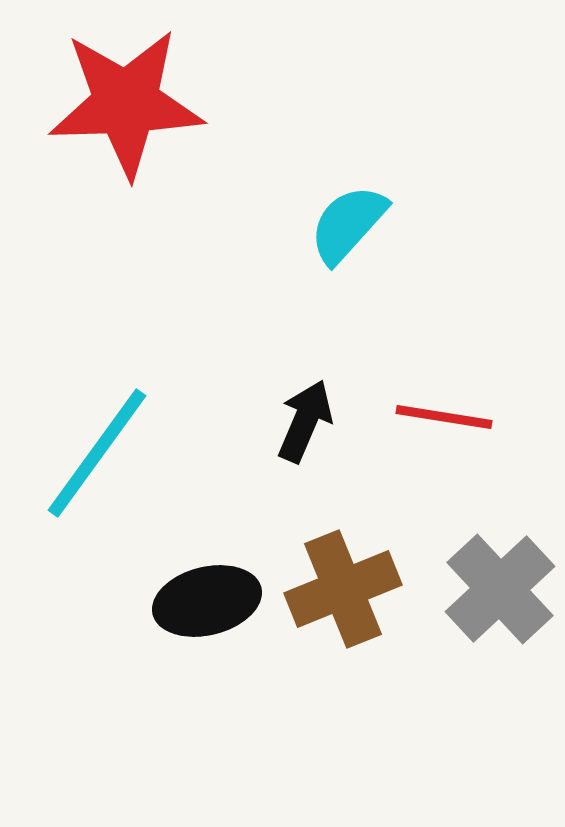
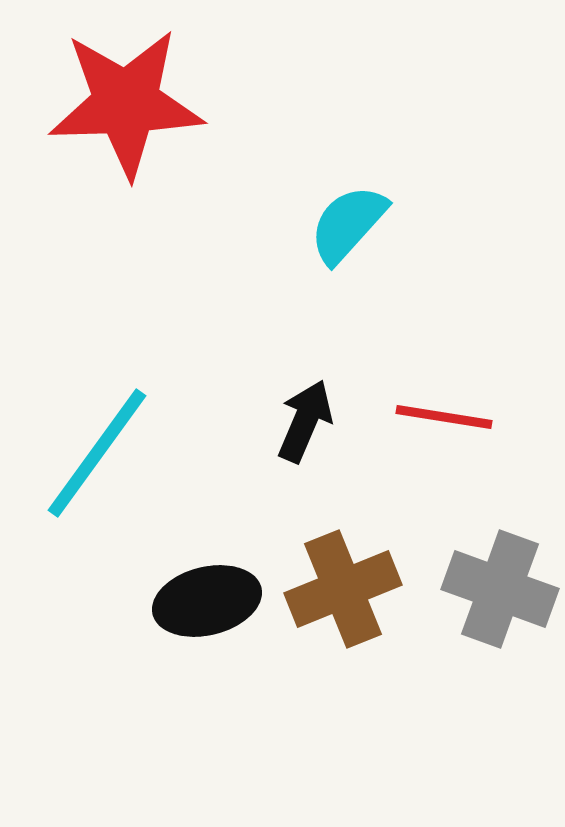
gray cross: rotated 27 degrees counterclockwise
